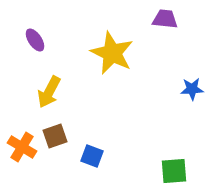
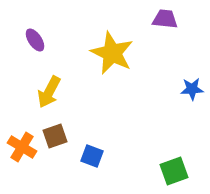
green square: rotated 16 degrees counterclockwise
